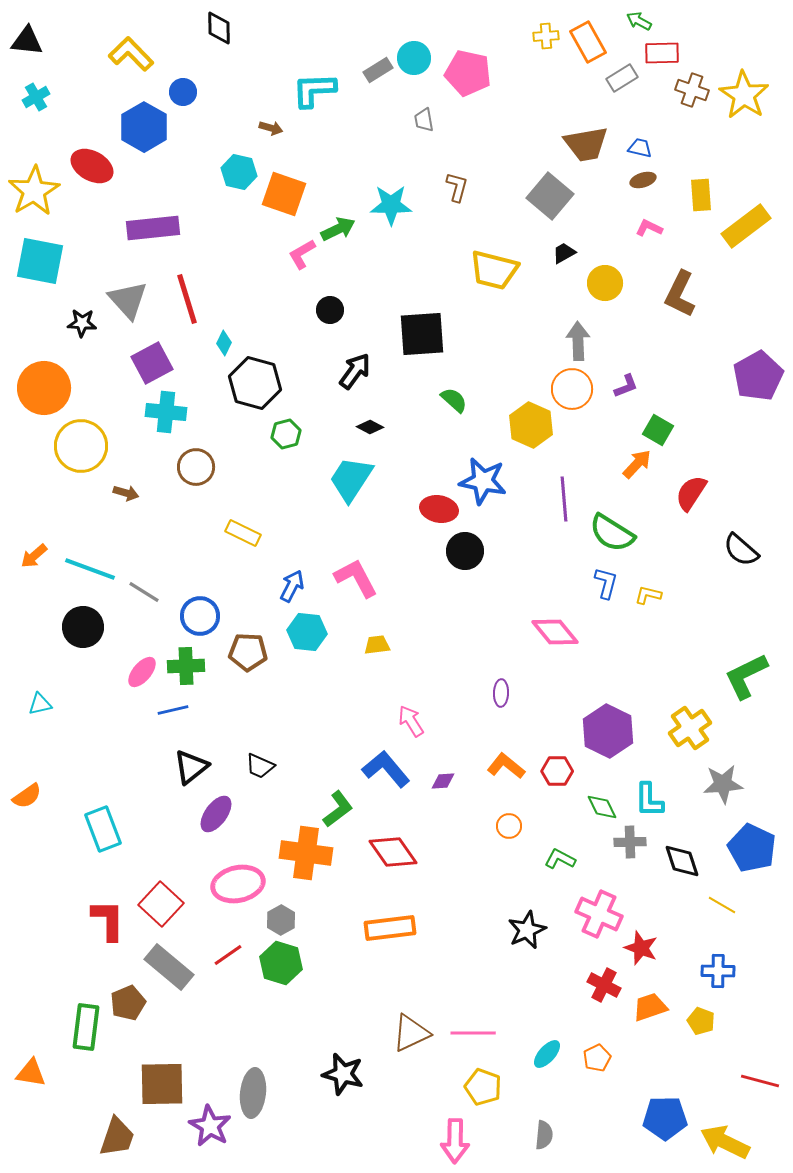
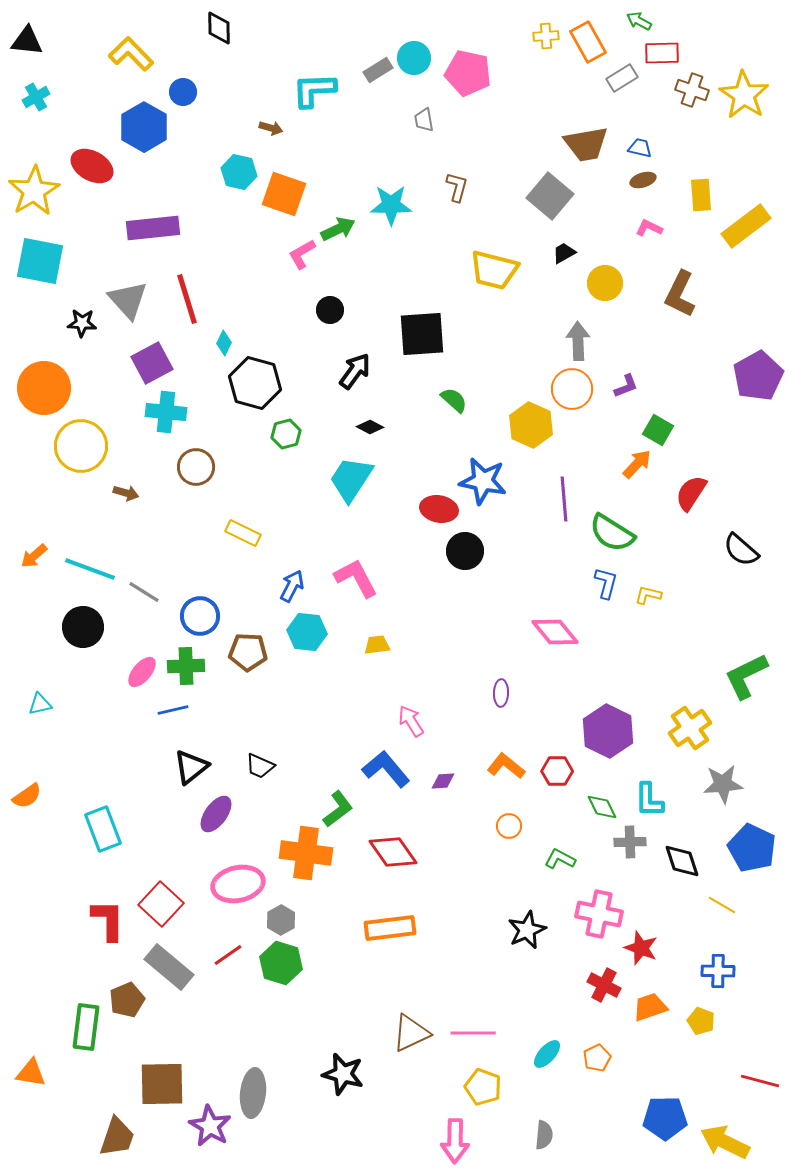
pink cross at (599, 914): rotated 12 degrees counterclockwise
brown pentagon at (128, 1003): moved 1 px left, 3 px up
